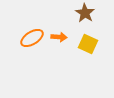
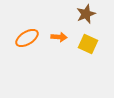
brown star: moved 1 px right, 1 px down; rotated 18 degrees clockwise
orange ellipse: moved 5 px left
